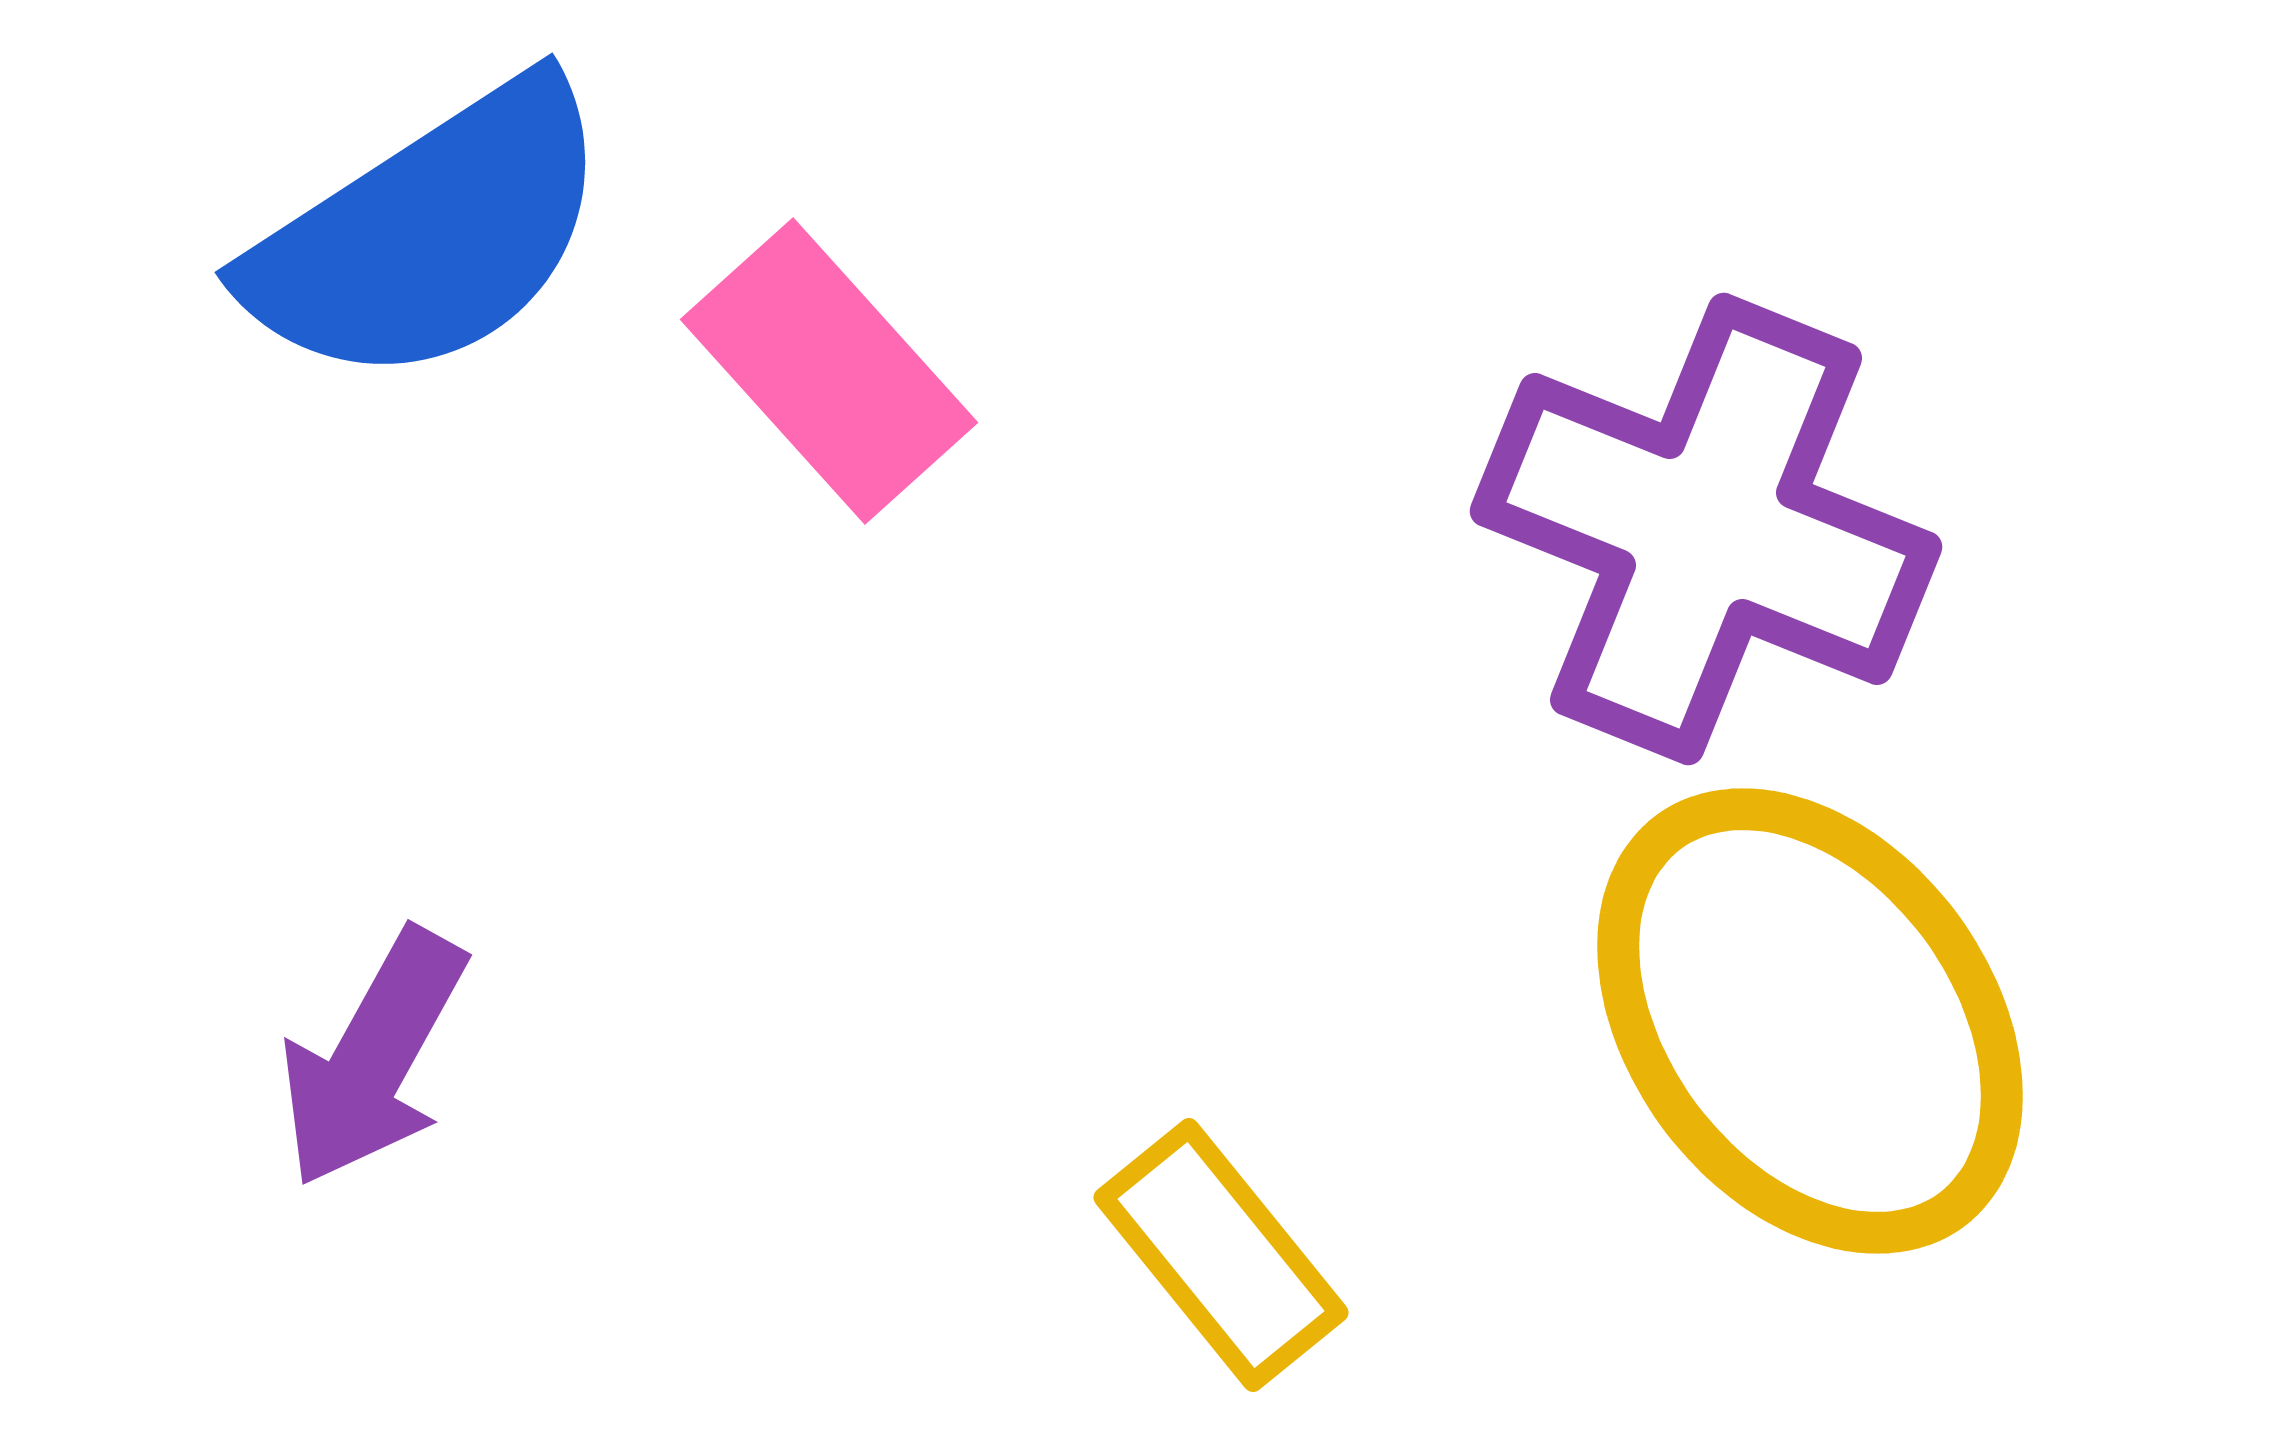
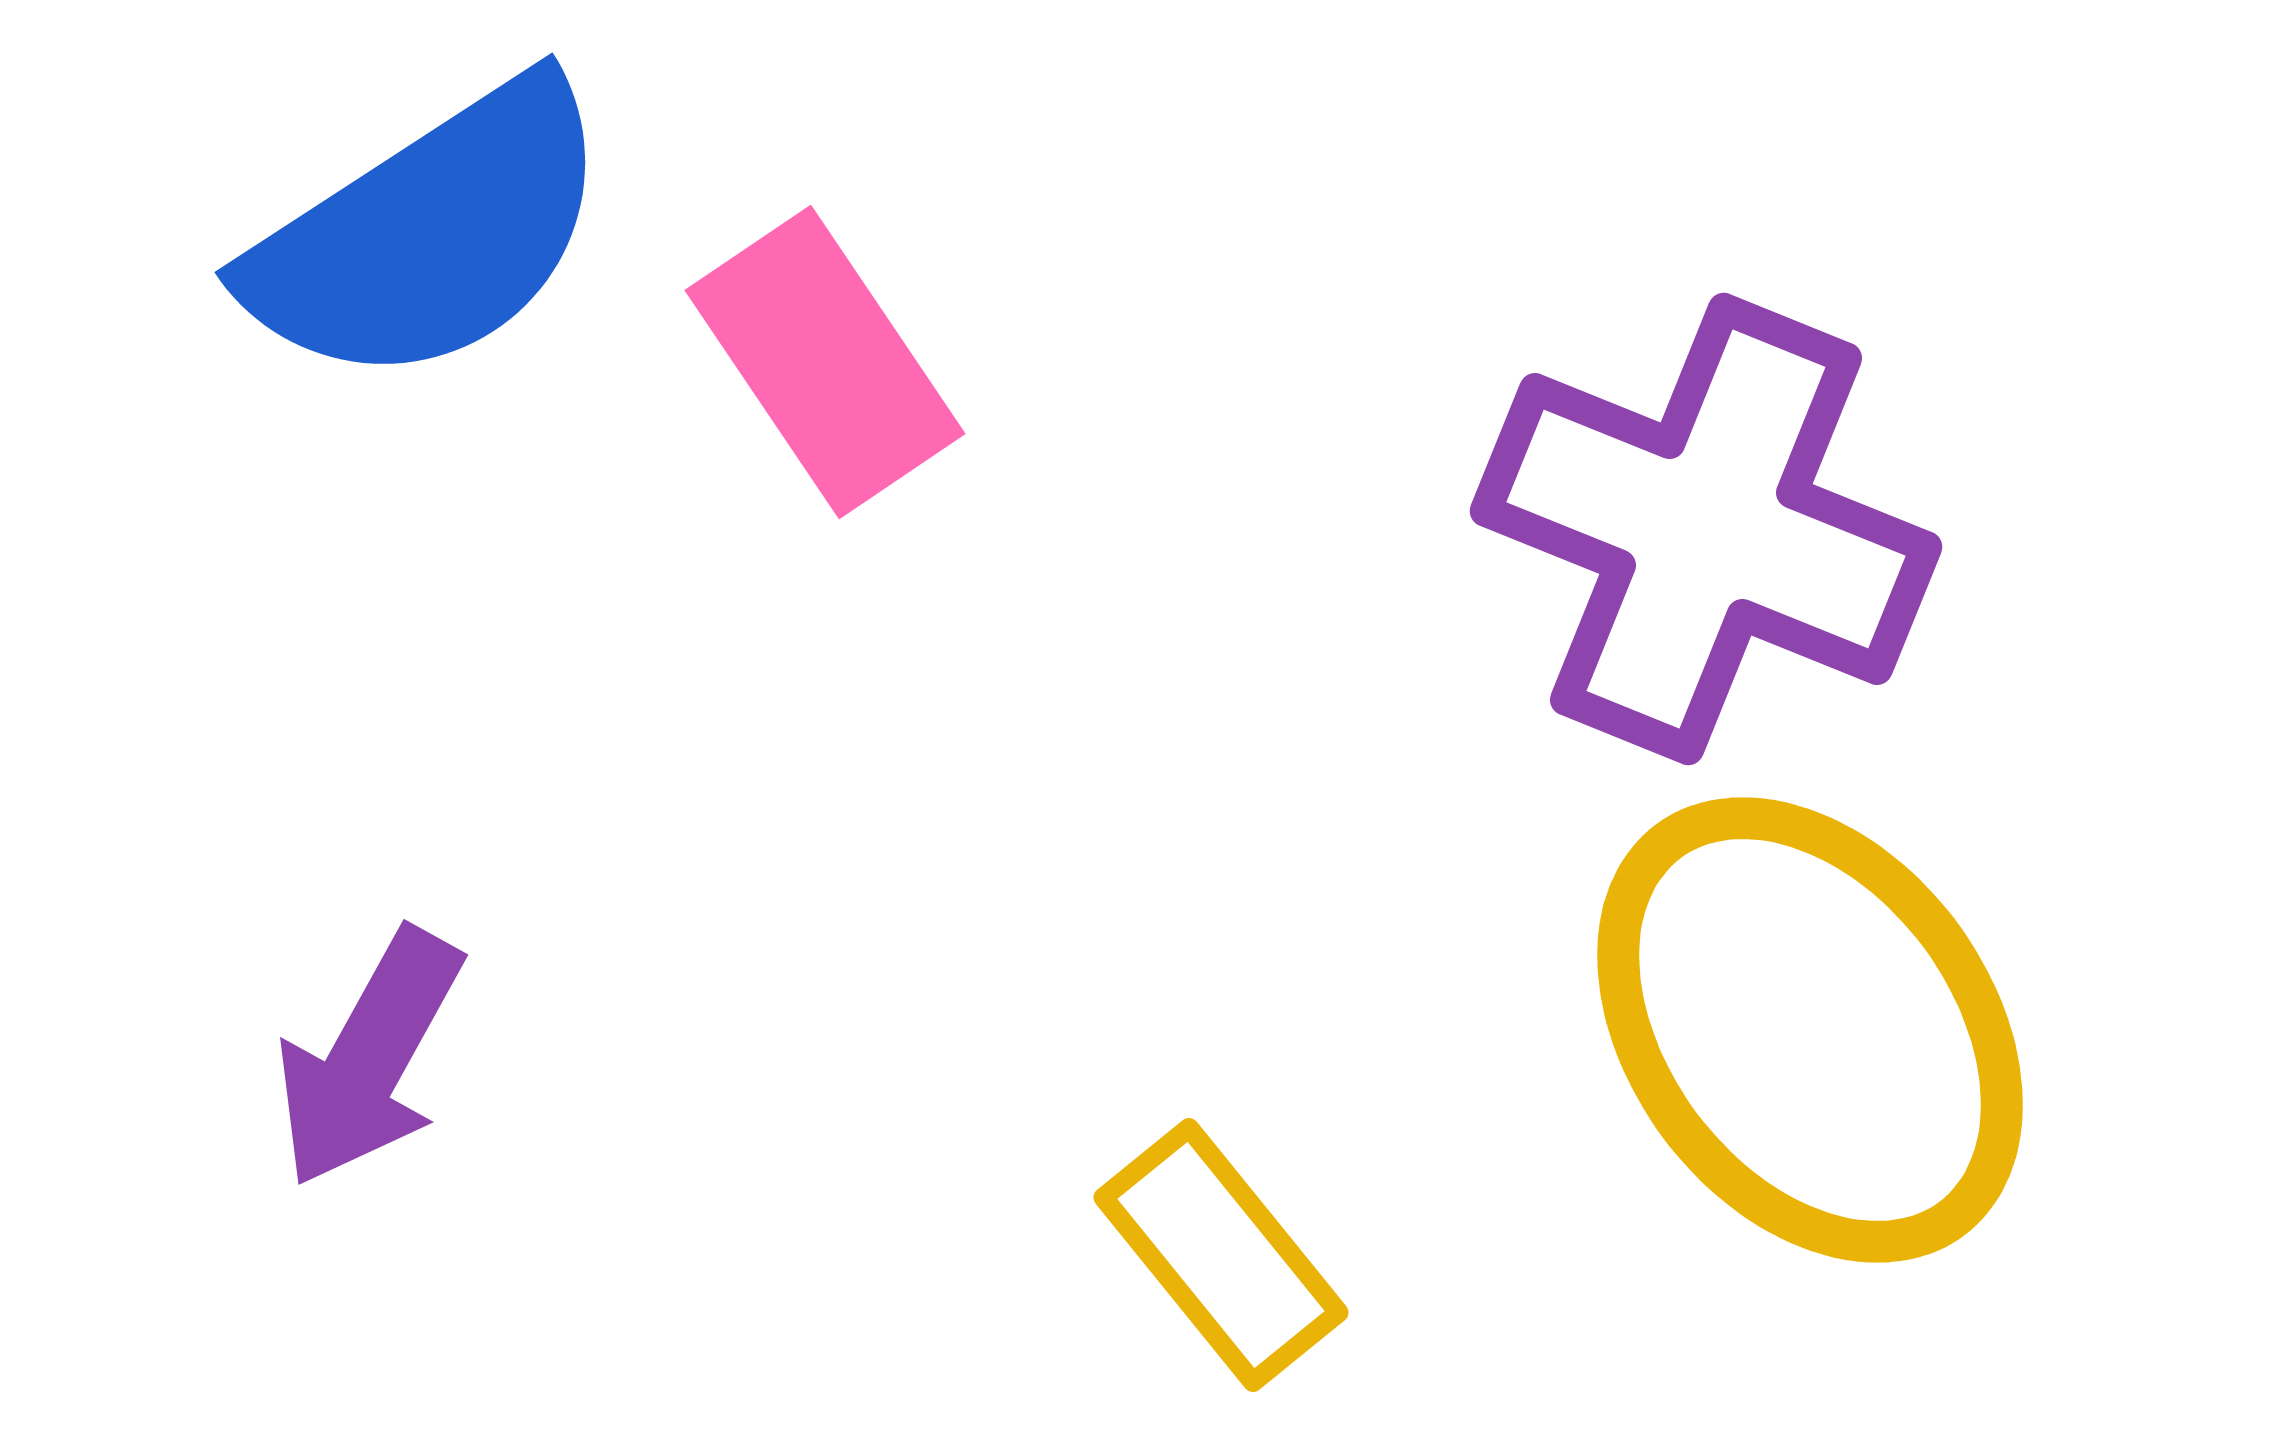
pink rectangle: moved 4 px left, 9 px up; rotated 8 degrees clockwise
yellow ellipse: moved 9 px down
purple arrow: moved 4 px left
